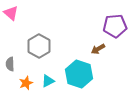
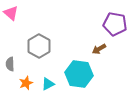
purple pentagon: moved 2 px up; rotated 15 degrees clockwise
brown arrow: moved 1 px right
cyan hexagon: rotated 12 degrees counterclockwise
cyan triangle: moved 3 px down
